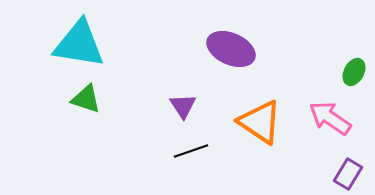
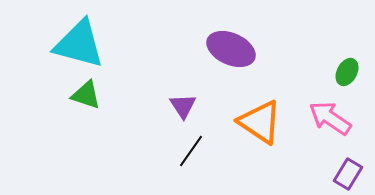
cyan triangle: rotated 6 degrees clockwise
green ellipse: moved 7 px left
green triangle: moved 4 px up
black line: rotated 36 degrees counterclockwise
